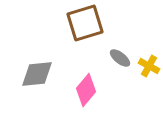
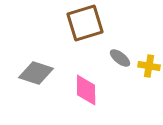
yellow cross: rotated 20 degrees counterclockwise
gray diamond: moved 1 px left, 1 px up; rotated 24 degrees clockwise
pink diamond: rotated 40 degrees counterclockwise
